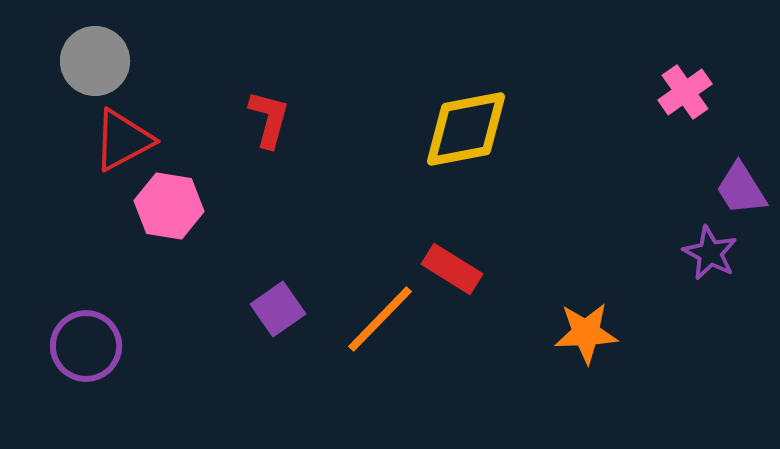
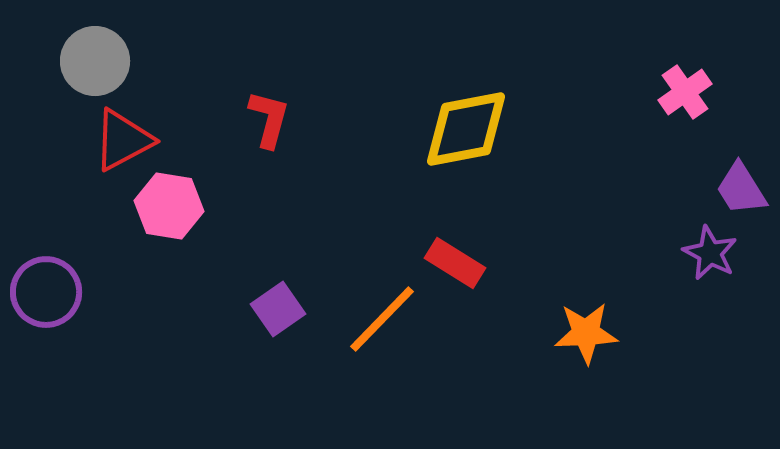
red rectangle: moved 3 px right, 6 px up
orange line: moved 2 px right
purple circle: moved 40 px left, 54 px up
